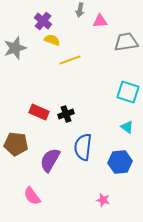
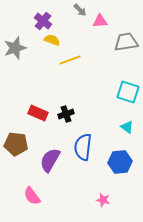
gray arrow: rotated 56 degrees counterclockwise
red rectangle: moved 1 px left, 1 px down
